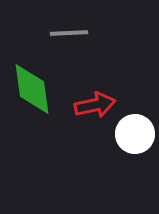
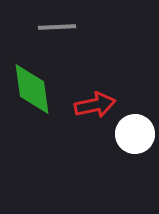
gray line: moved 12 px left, 6 px up
